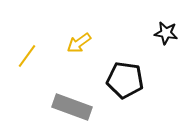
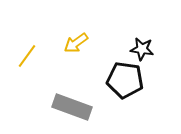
black star: moved 24 px left, 16 px down
yellow arrow: moved 3 px left
